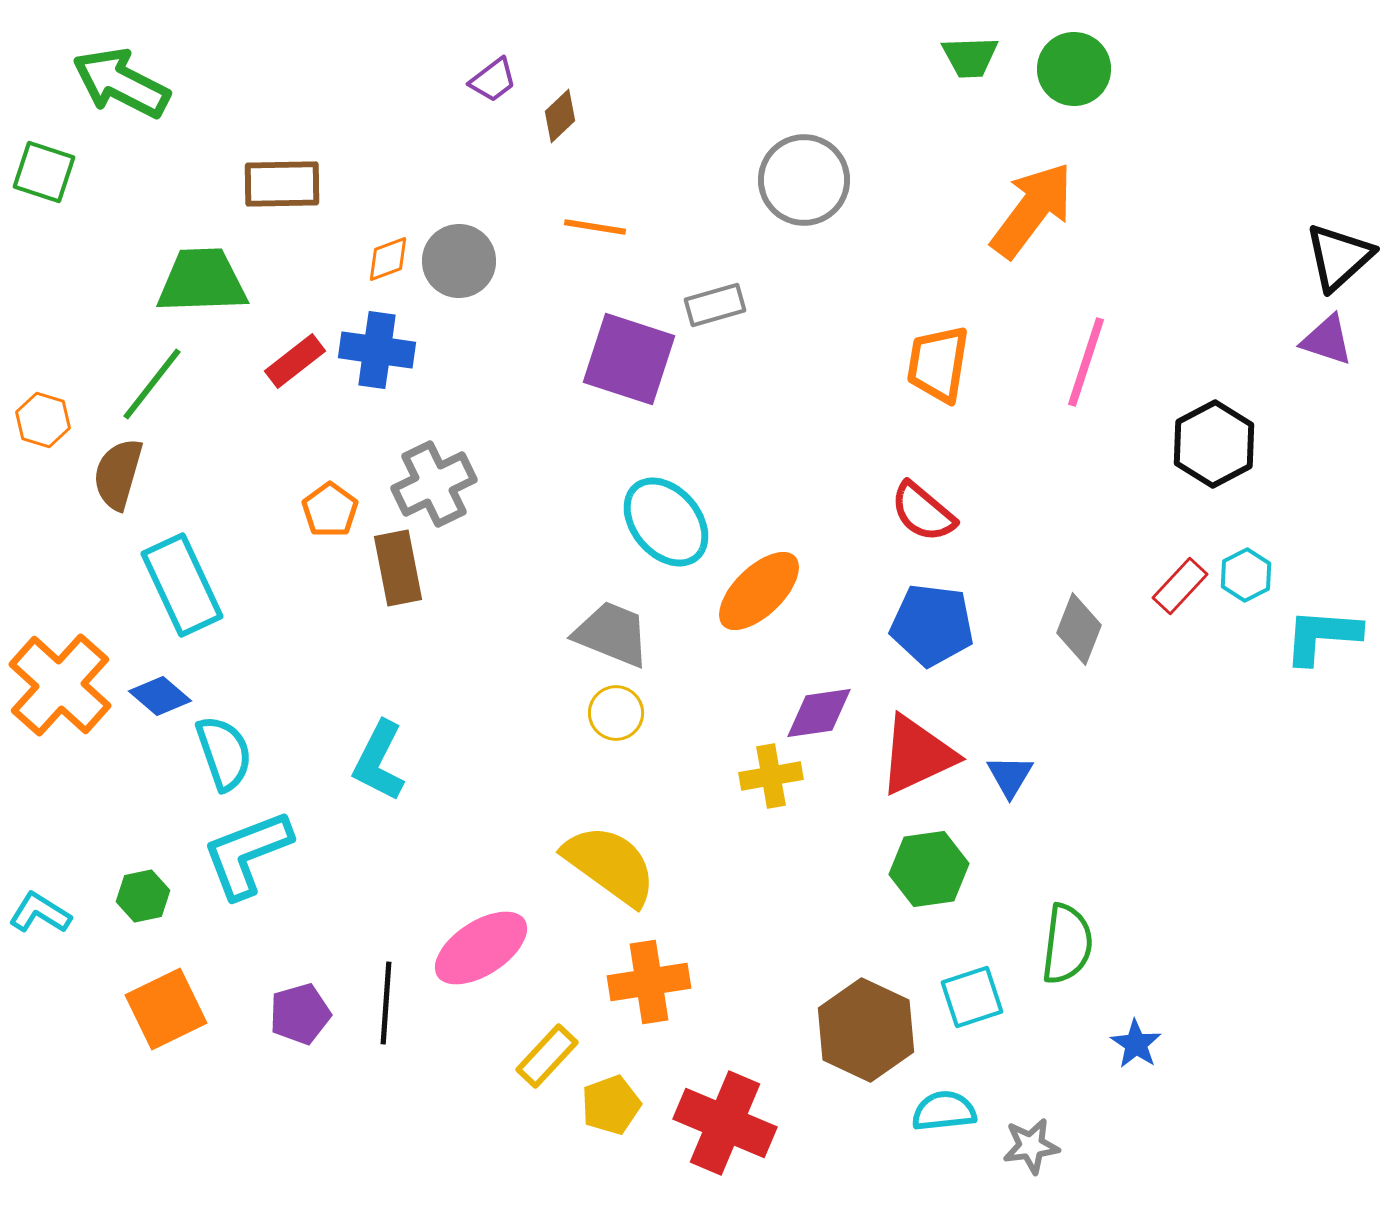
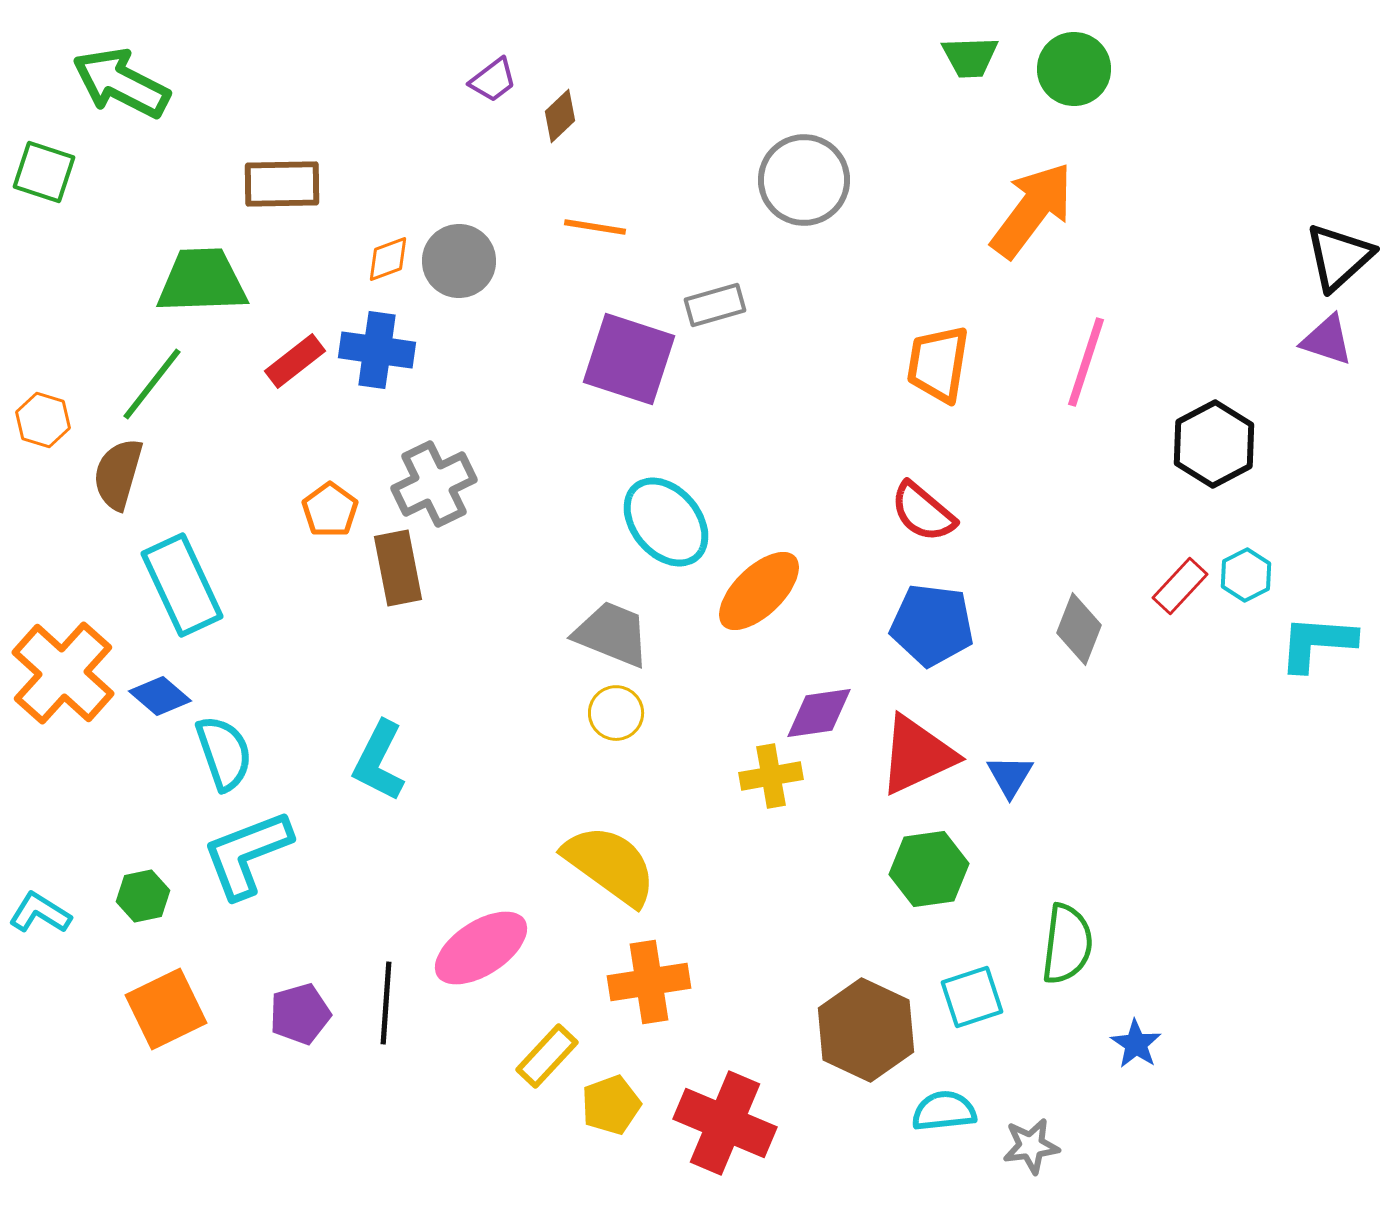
cyan L-shape at (1322, 636): moved 5 px left, 7 px down
orange cross at (60, 685): moved 3 px right, 12 px up
